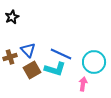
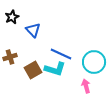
blue triangle: moved 5 px right, 20 px up
brown square: moved 1 px right
pink arrow: moved 3 px right, 2 px down; rotated 24 degrees counterclockwise
